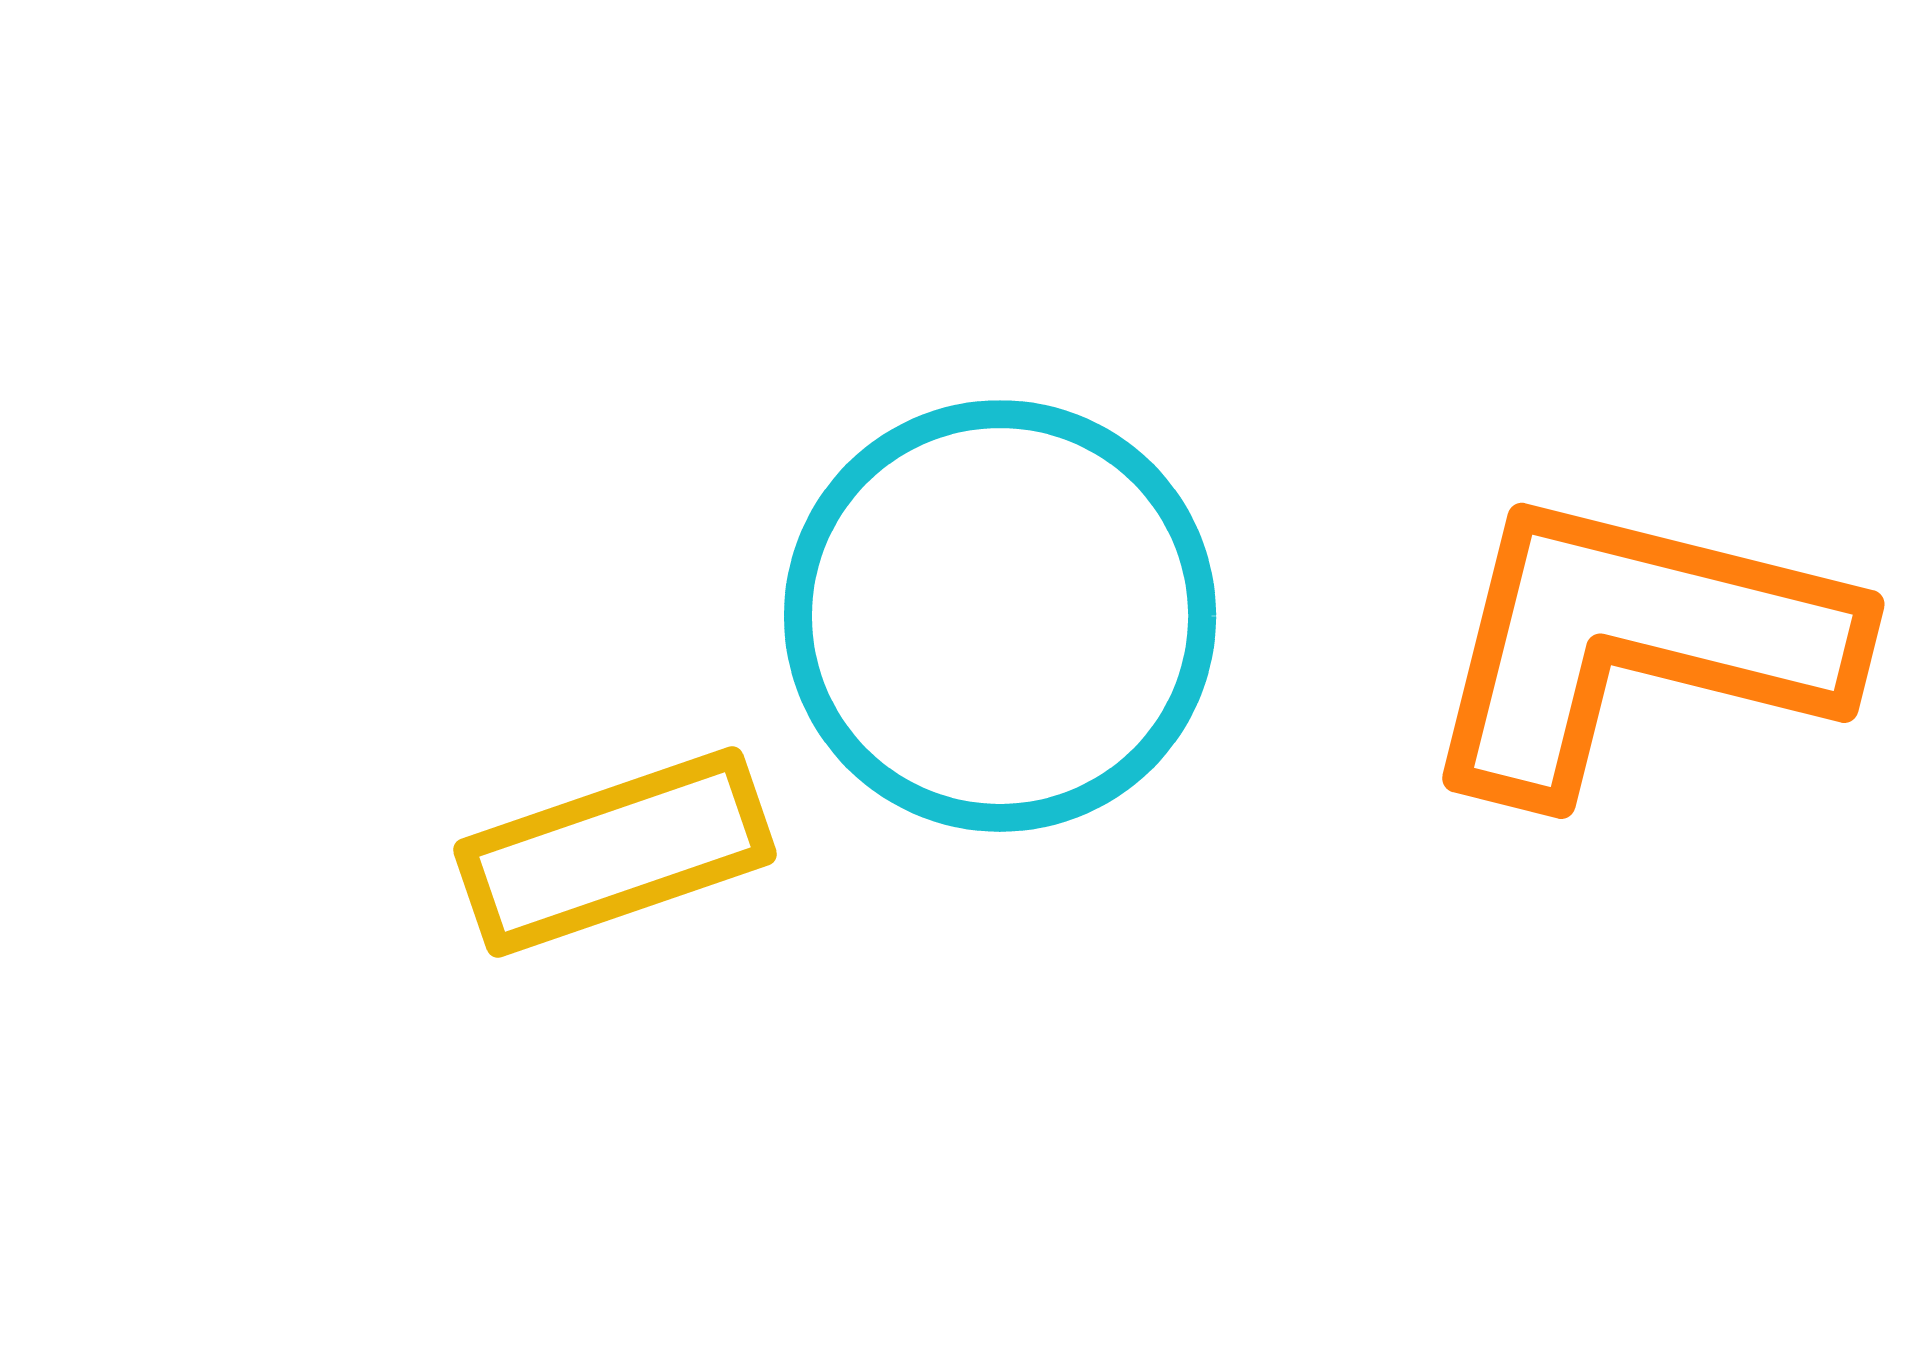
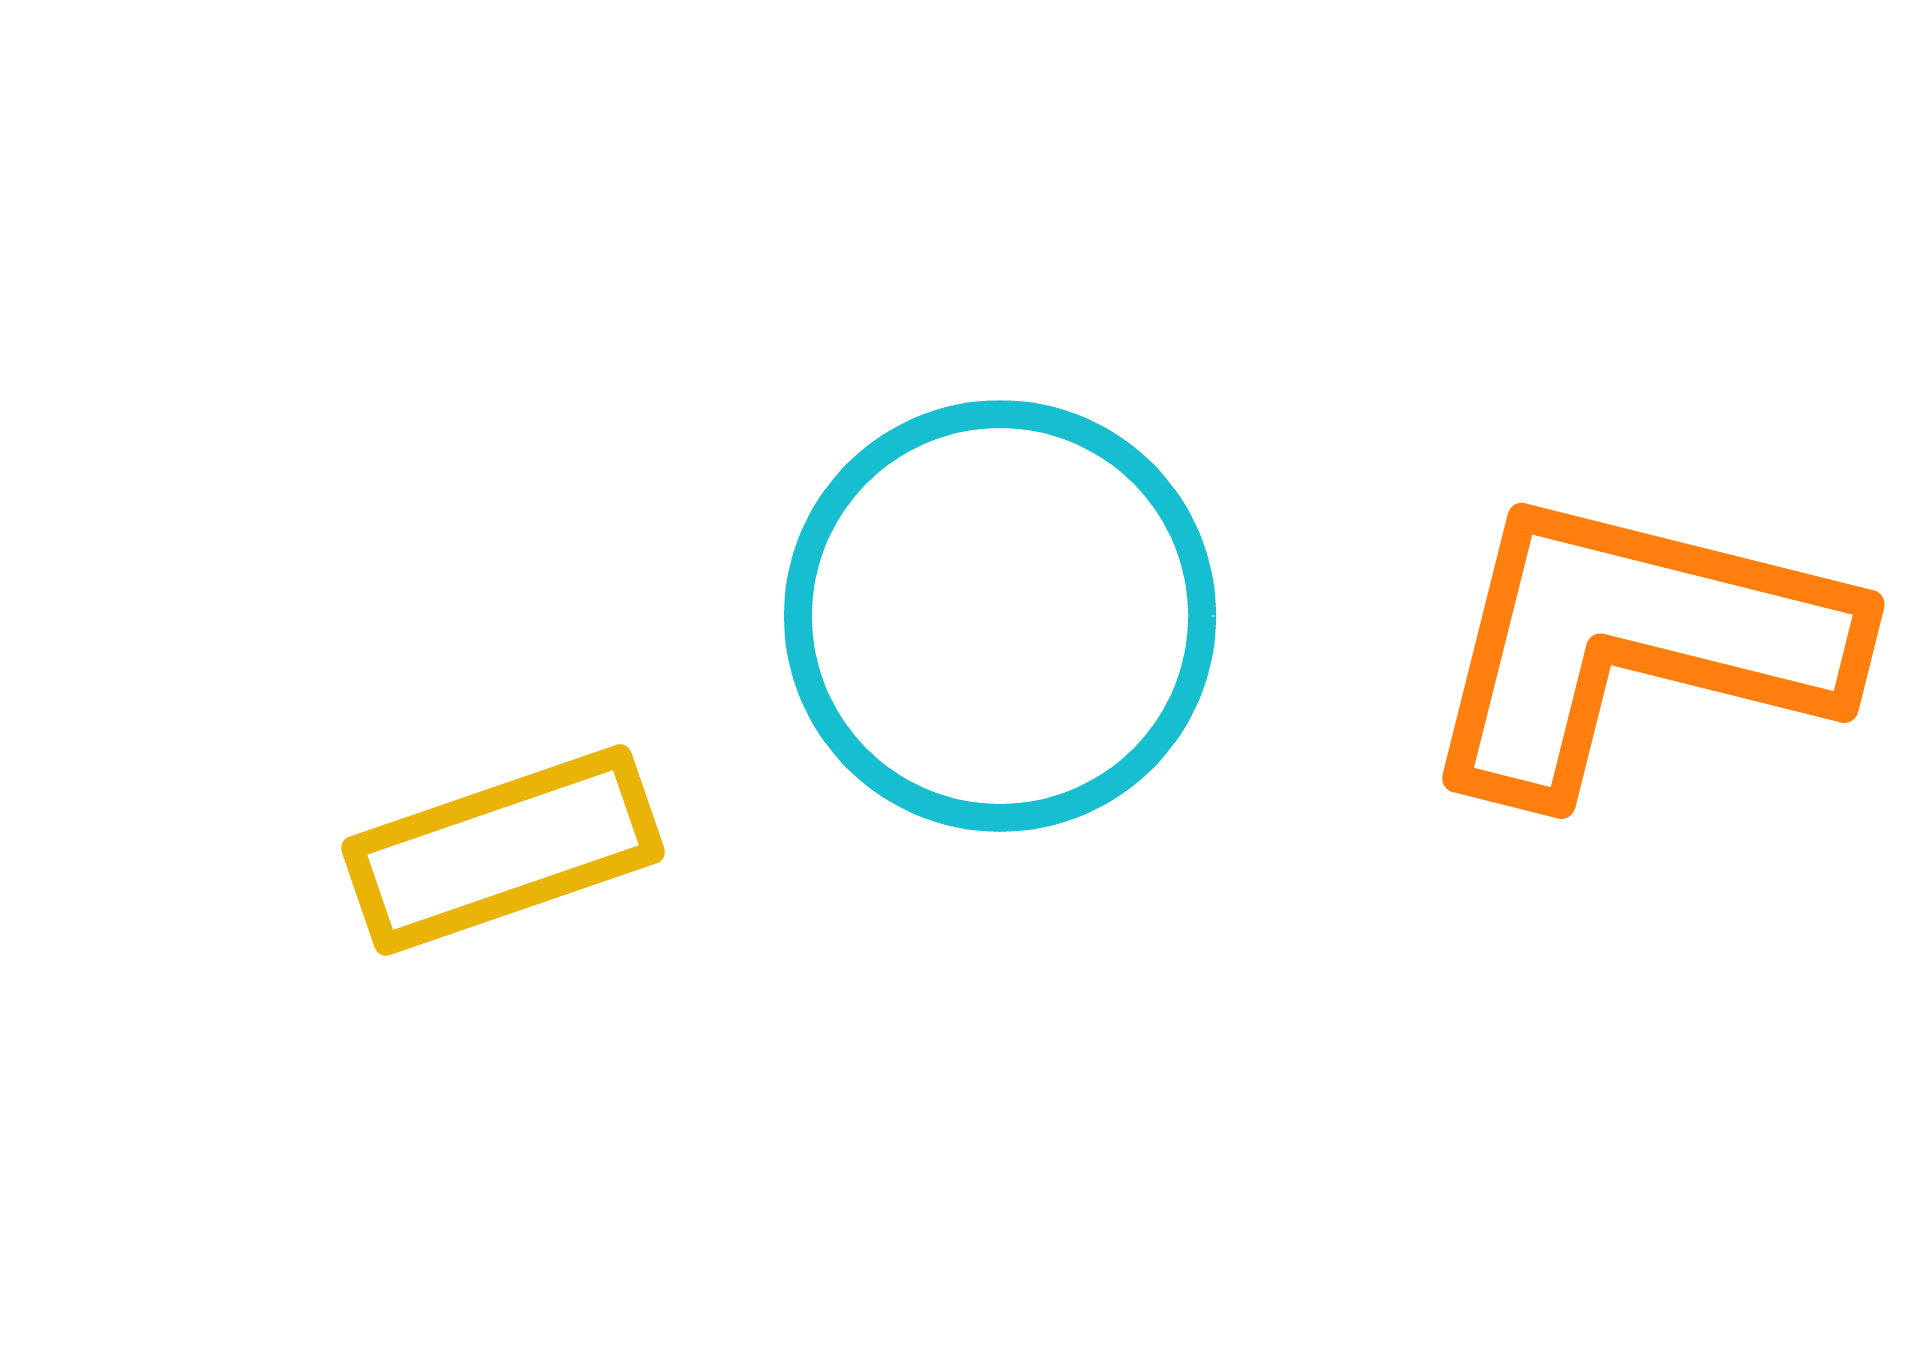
yellow rectangle: moved 112 px left, 2 px up
